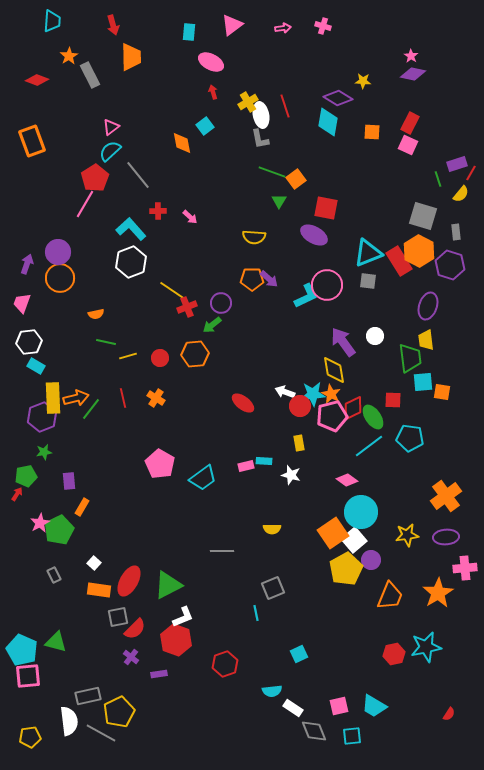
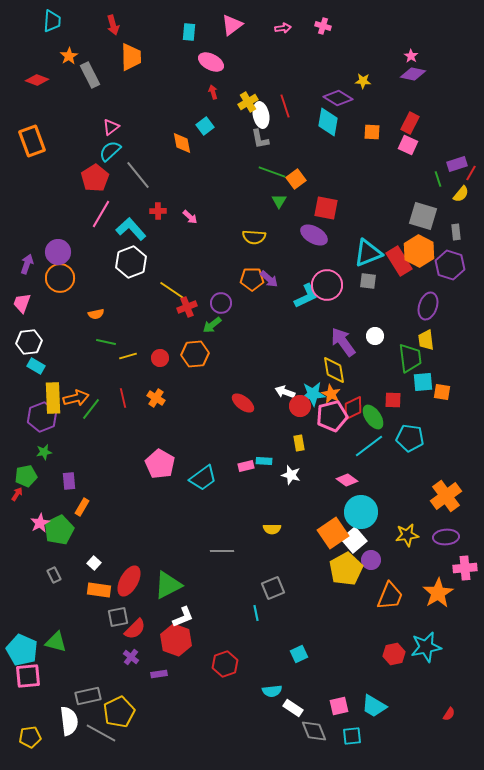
pink line at (85, 204): moved 16 px right, 10 px down
